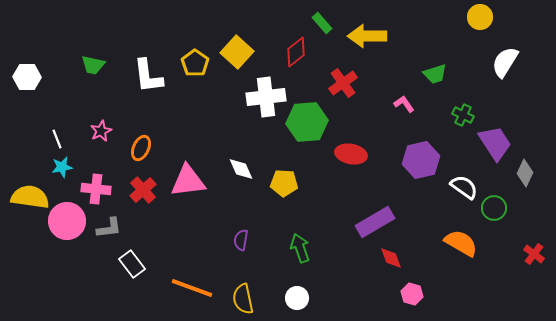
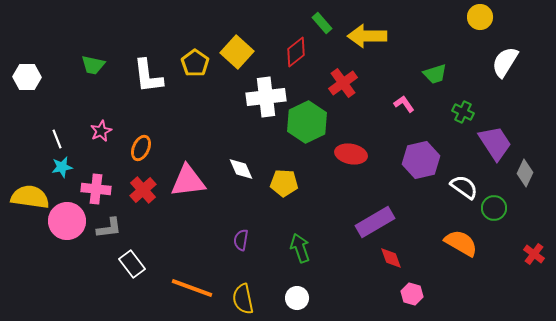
green cross at (463, 115): moved 3 px up
green hexagon at (307, 122): rotated 21 degrees counterclockwise
